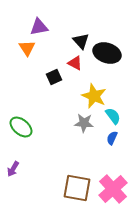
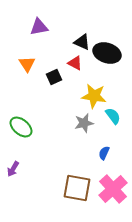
black triangle: moved 1 px right, 1 px down; rotated 24 degrees counterclockwise
orange triangle: moved 16 px down
yellow star: rotated 15 degrees counterclockwise
gray star: rotated 18 degrees counterclockwise
blue semicircle: moved 8 px left, 15 px down
